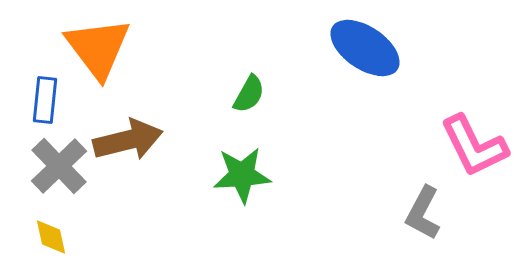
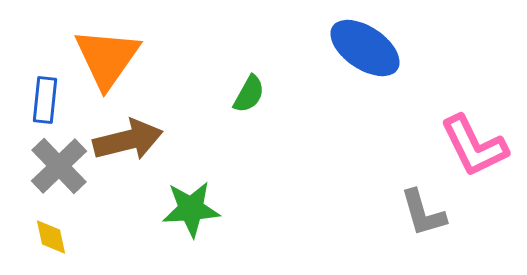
orange triangle: moved 9 px right, 10 px down; rotated 12 degrees clockwise
green star: moved 51 px left, 34 px down
gray L-shape: rotated 44 degrees counterclockwise
